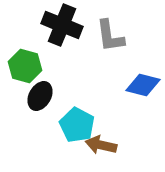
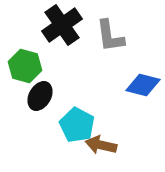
black cross: rotated 33 degrees clockwise
